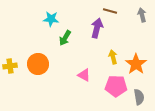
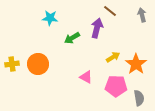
brown line: rotated 24 degrees clockwise
cyan star: moved 1 px left, 1 px up
green arrow: moved 7 px right; rotated 28 degrees clockwise
yellow arrow: rotated 72 degrees clockwise
yellow cross: moved 2 px right, 2 px up
pink triangle: moved 2 px right, 2 px down
gray semicircle: moved 1 px down
